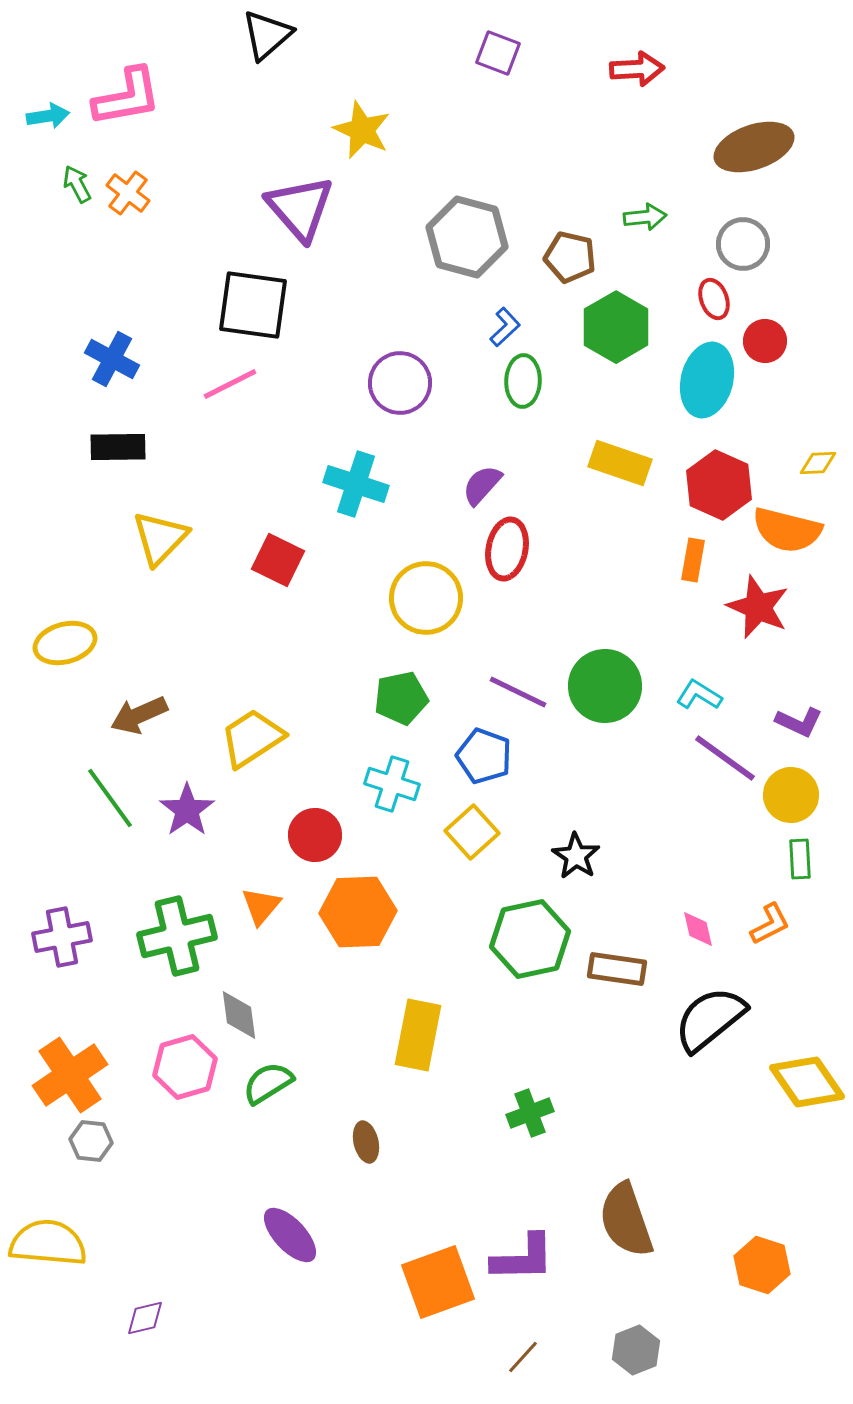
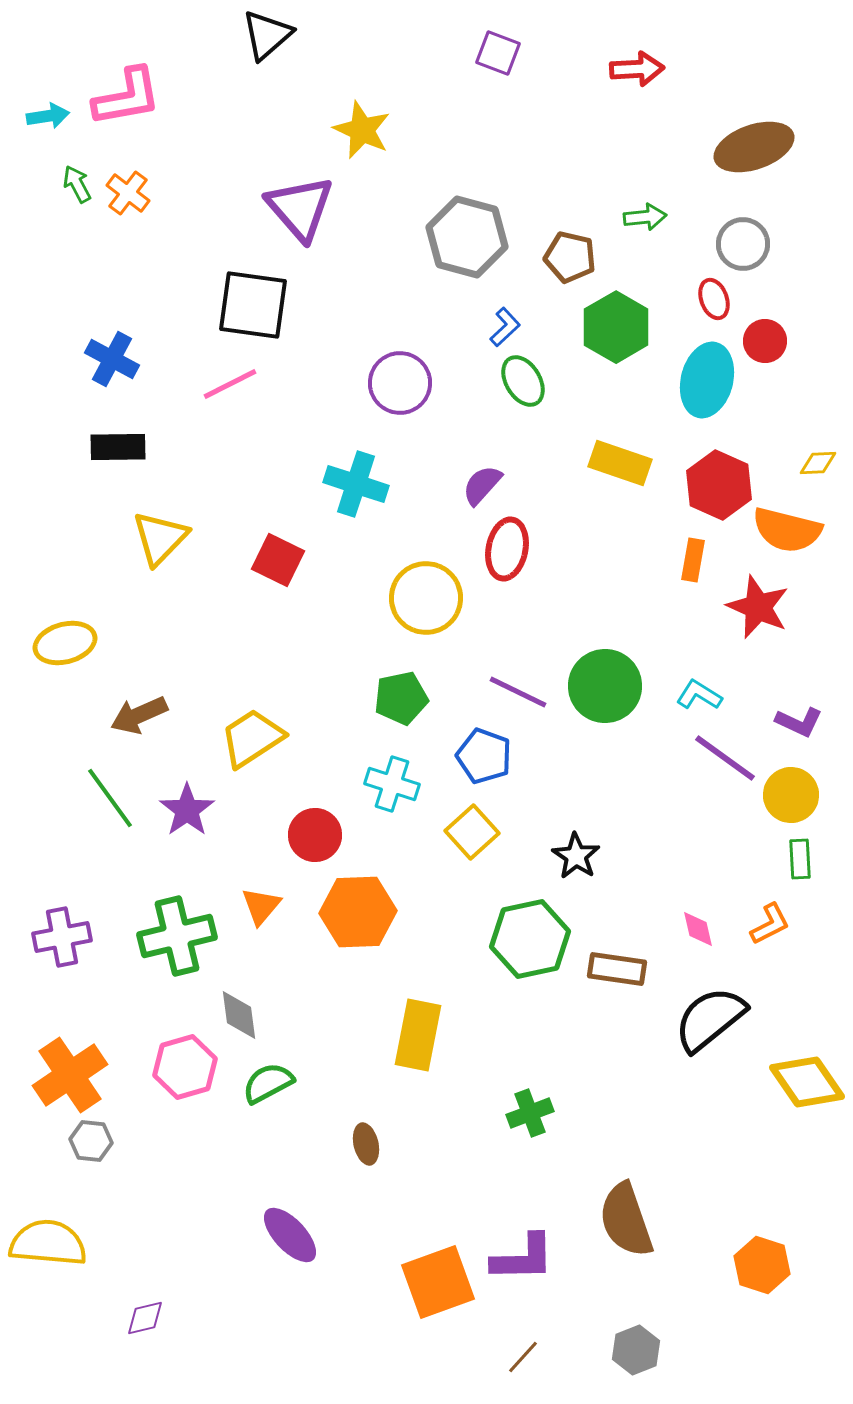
green ellipse at (523, 381): rotated 33 degrees counterclockwise
green semicircle at (268, 1083): rotated 4 degrees clockwise
brown ellipse at (366, 1142): moved 2 px down
